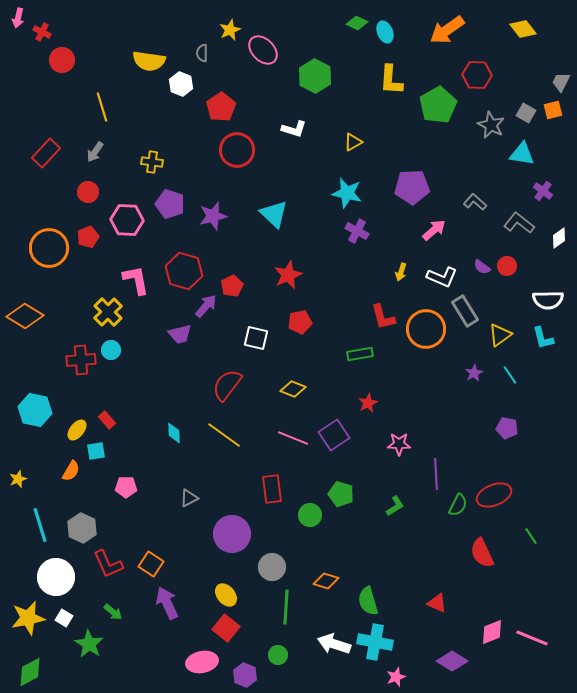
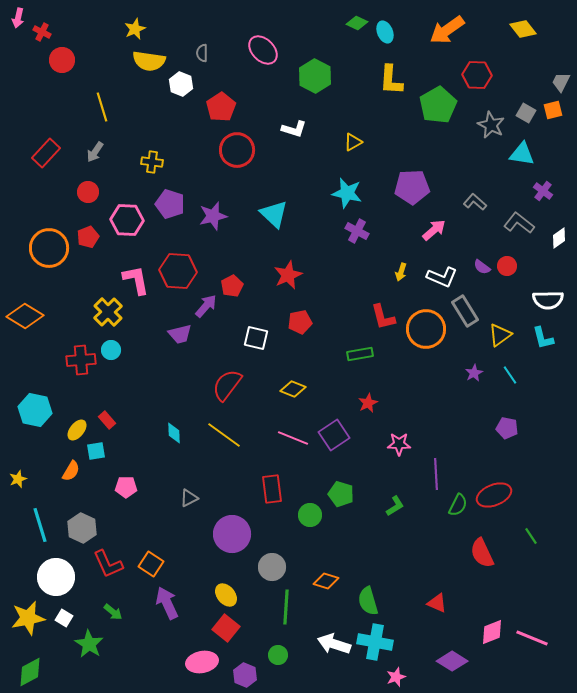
yellow star at (230, 30): moved 95 px left, 1 px up
red hexagon at (184, 271): moved 6 px left; rotated 12 degrees counterclockwise
